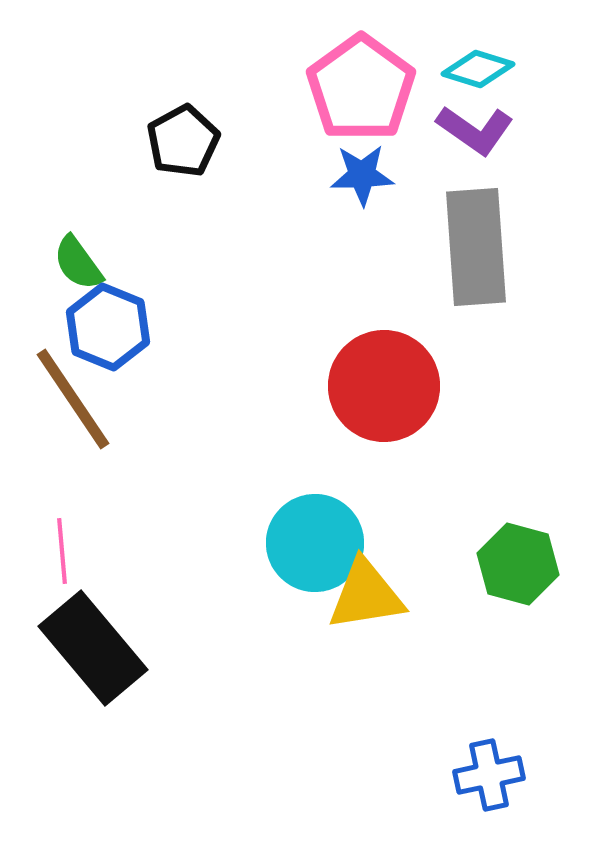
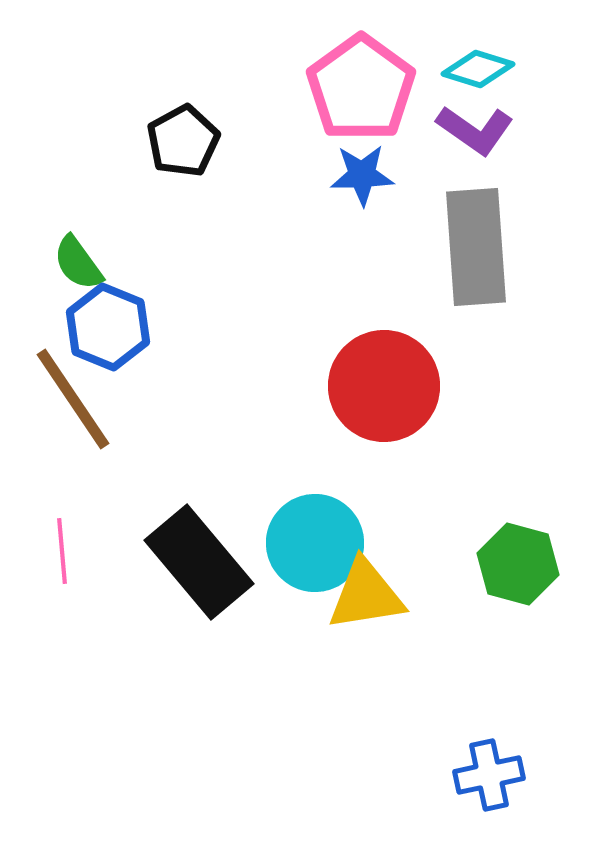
black rectangle: moved 106 px right, 86 px up
